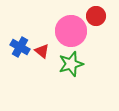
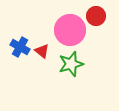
pink circle: moved 1 px left, 1 px up
